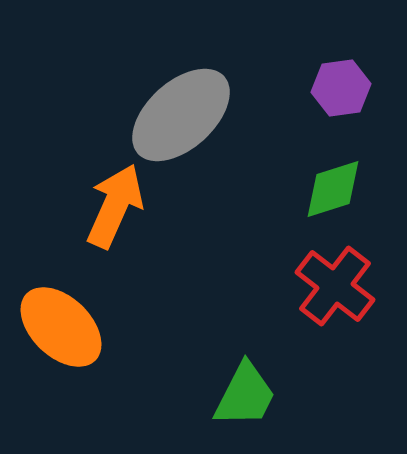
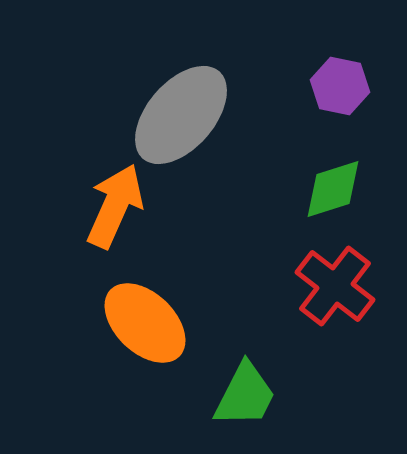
purple hexagon: moved 1 px left, 2 px up; rotated 20 degrees clockwise
gray ellipse: rotated 7 degrees counterclockwise
orange ellipse: moved 84 px right, 4 px up
